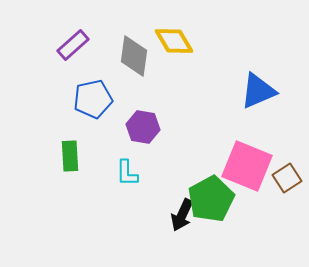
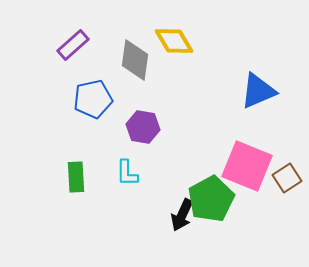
gray diamond: moved 1 px right, 4 px down
green rectangle: moved 6 px right, 21 px down
